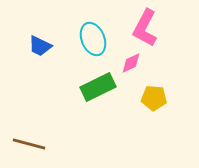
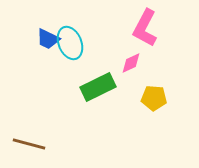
cyan ellipse: moved 23 px left, 4 px down
blue trapezoid: moved 8 px right, 7 px up
